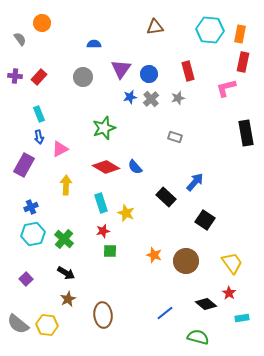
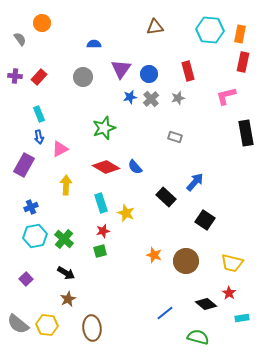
pink L-shape at (226, 88): moved 8 px down
cyan hexagon at (33, 234): moved 2 px right, 2 px down
green square at (110, 251): moved 10 px left; rotated 16 degrees counterclockwise
yellow trapezoid at (232, 263): rotated 140 degrees clockwise
brown ellipse at (103, 315): moved 11 px left, 13 px down
